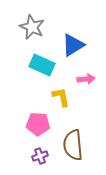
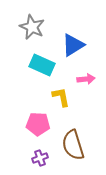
brown semicircle: rotated 12 degrees counterclockwise
purple cross: moved 2 px down
